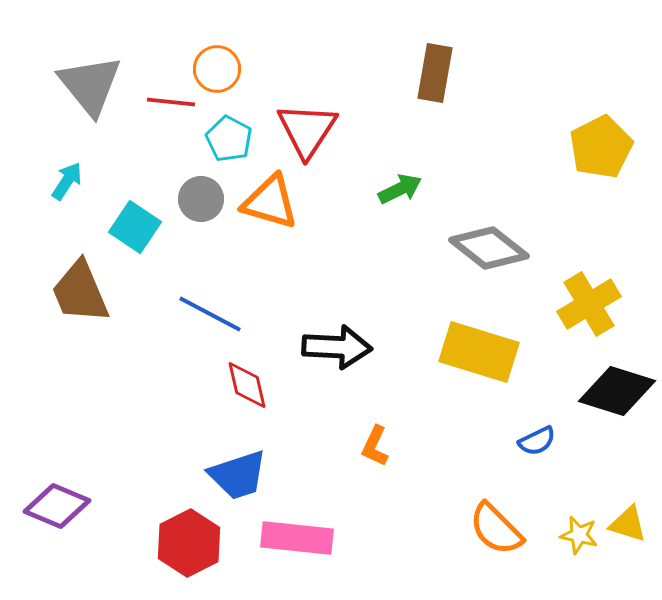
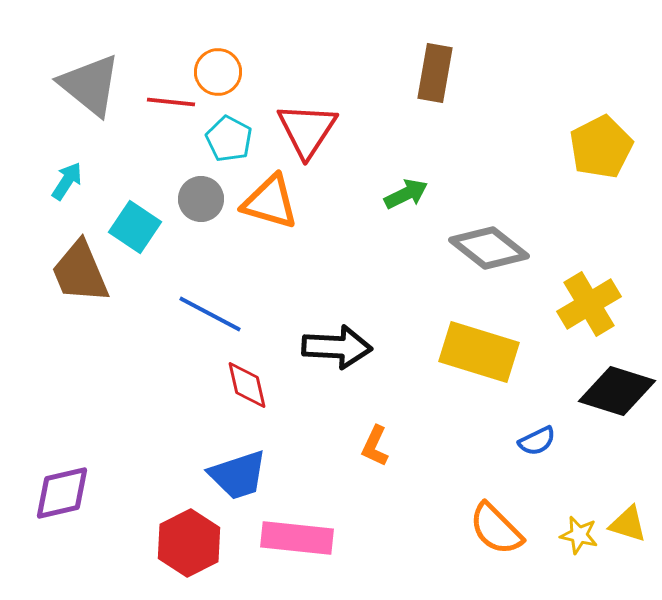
orange circle: moved 1 px right, 3 px down
gray triangle: rotated 12 degrees counterclockwise
green arrow: moved 6 px right, 5 px down
brown trapezoid: moved 20 px up
purple diamond: moved 5 px right, 13 px up; rotated 36 degrees counterclockwise
